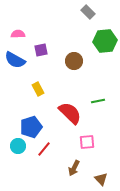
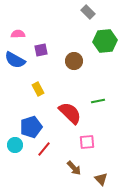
cyan circle: moved 3 px left, 1 px up
brown arrow: rotated 70 degrees counterclockwise
